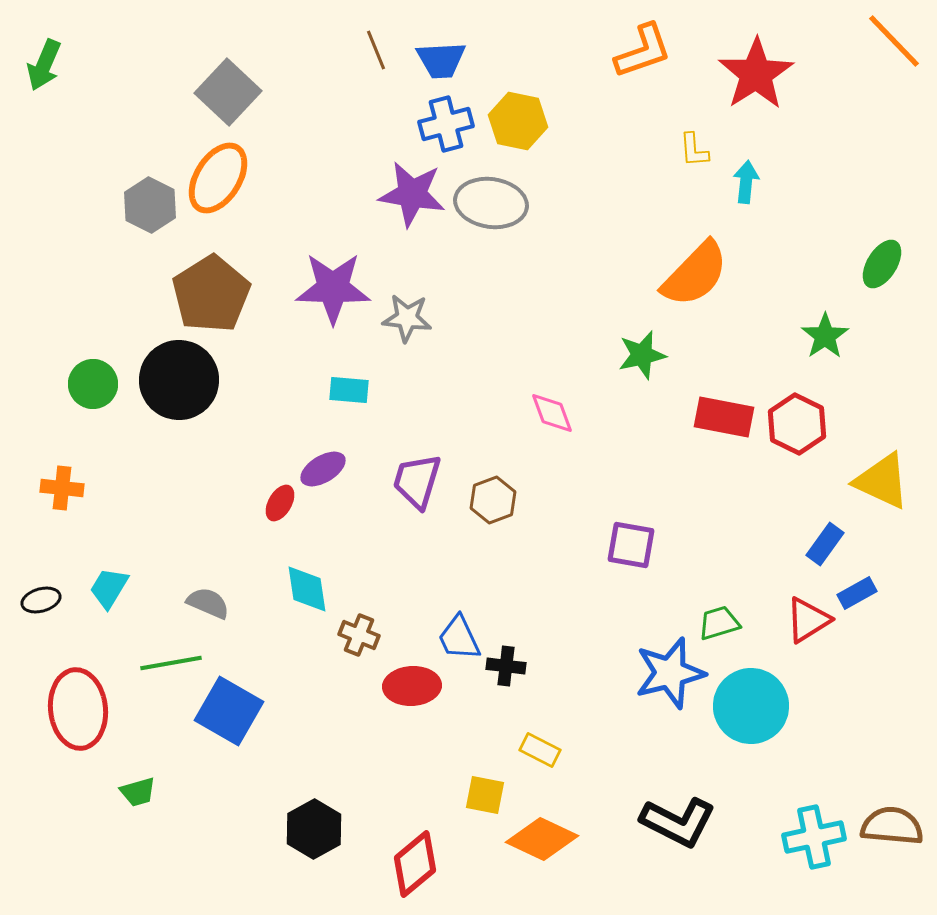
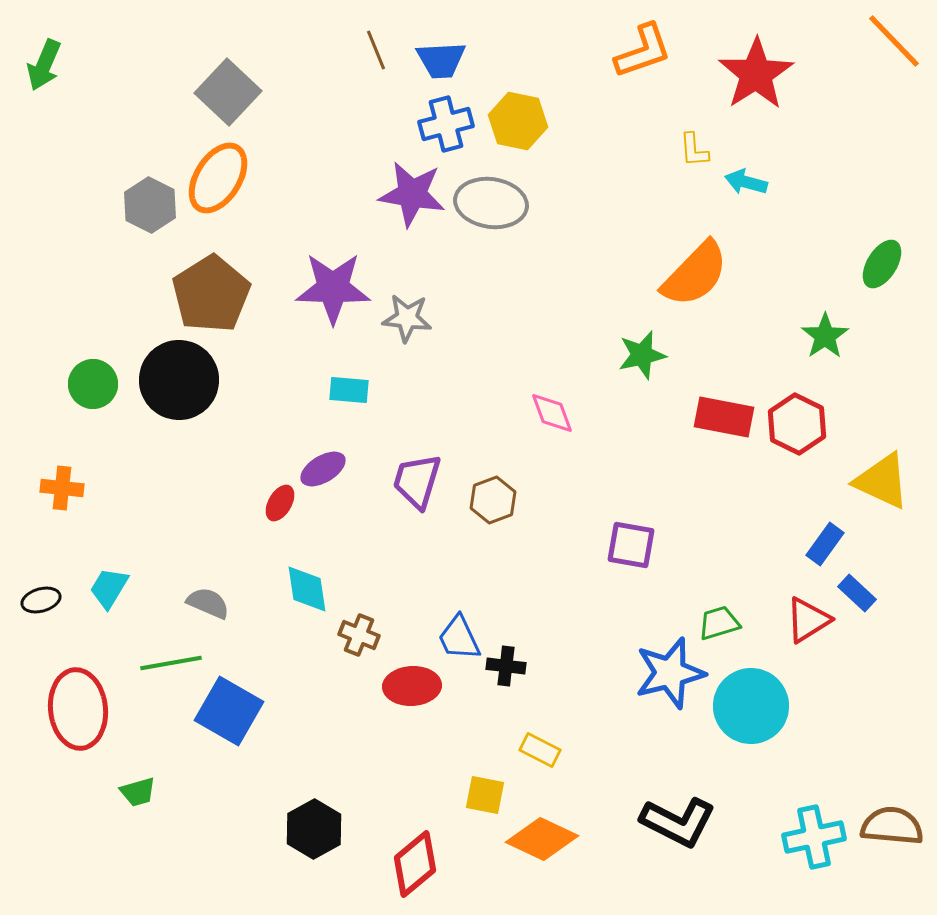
cyan arrow at (746, 182): rotated 81 degrees counterclockwise
blue rectangle at (857, 593): rotated 72 degrees clockwise
